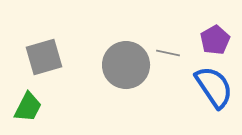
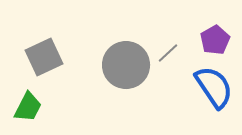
gray line: rotated 55 degrees counterclockwise
gray square: rotated 9 degrees counterclockwise
